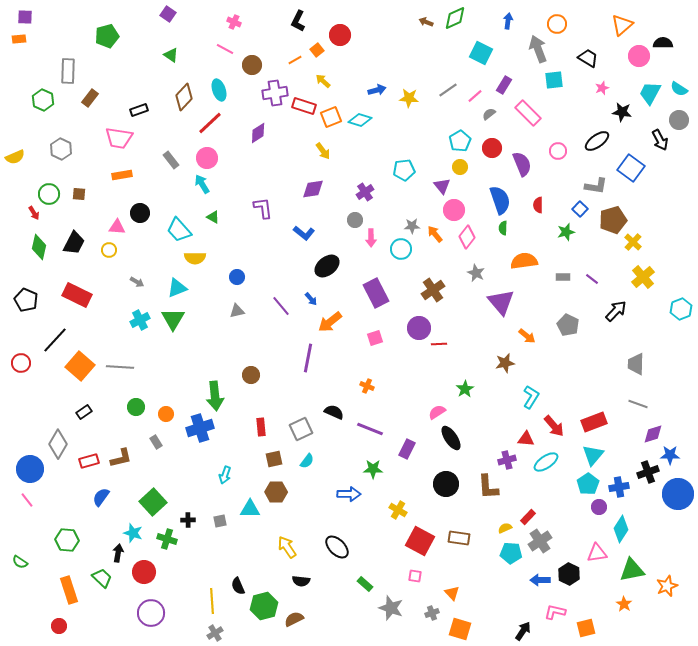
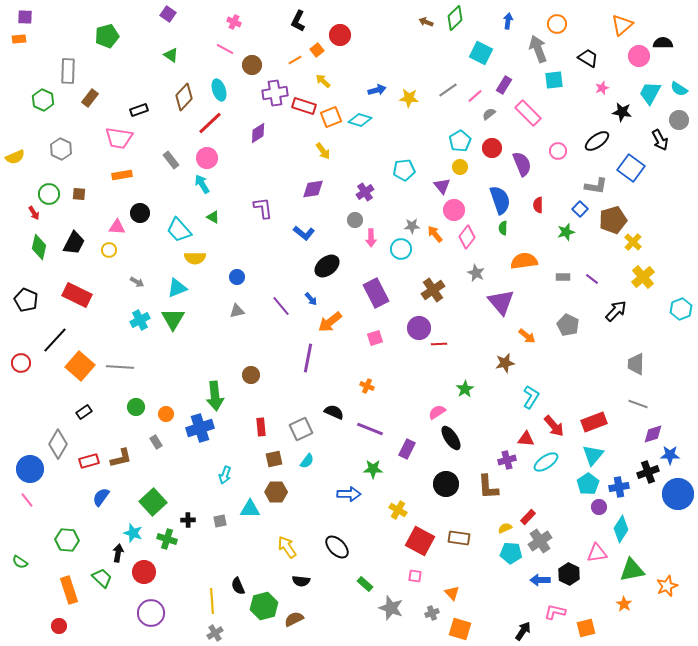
green diamond at (455, 18): rotated 20 degrees counterclockwise
